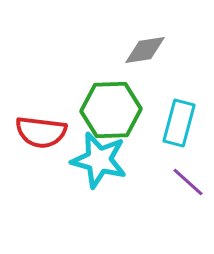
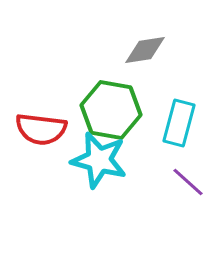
green hexagon: rotated 12 degrees clockwise
red semicircle: moved 3 px up
